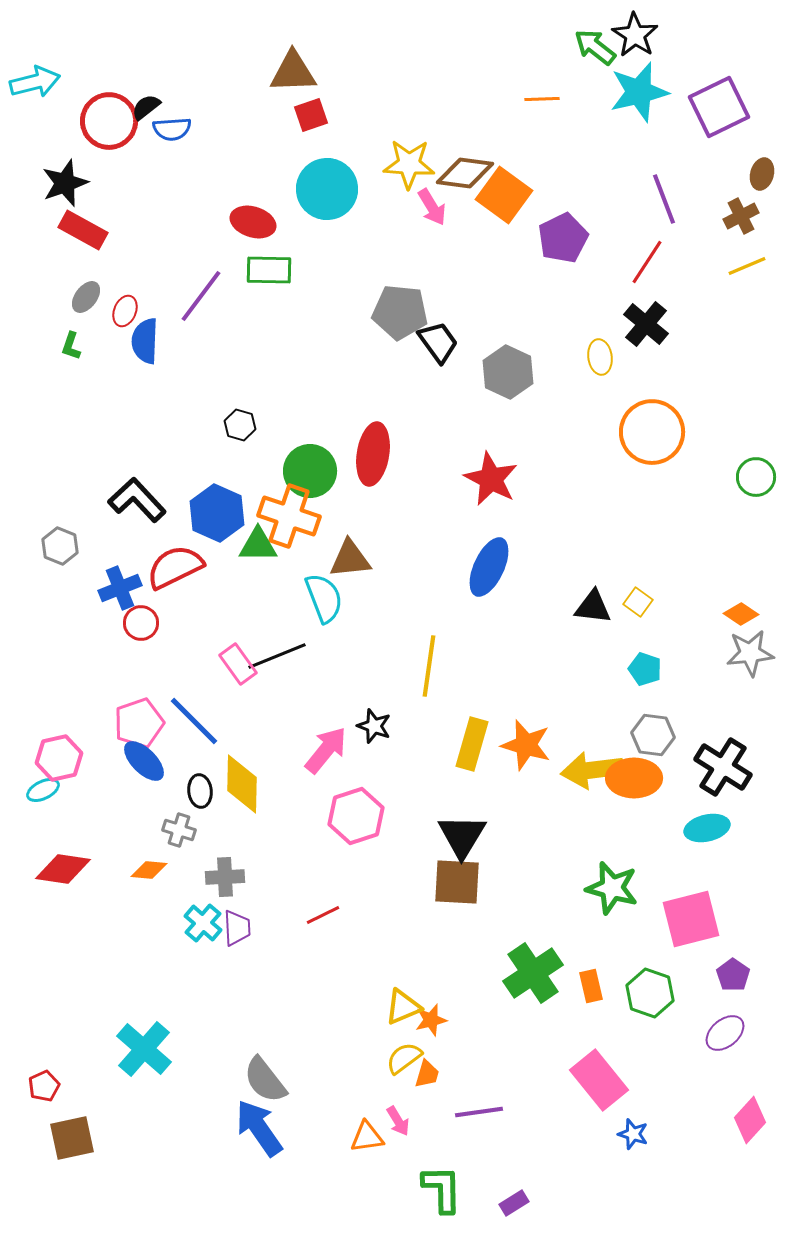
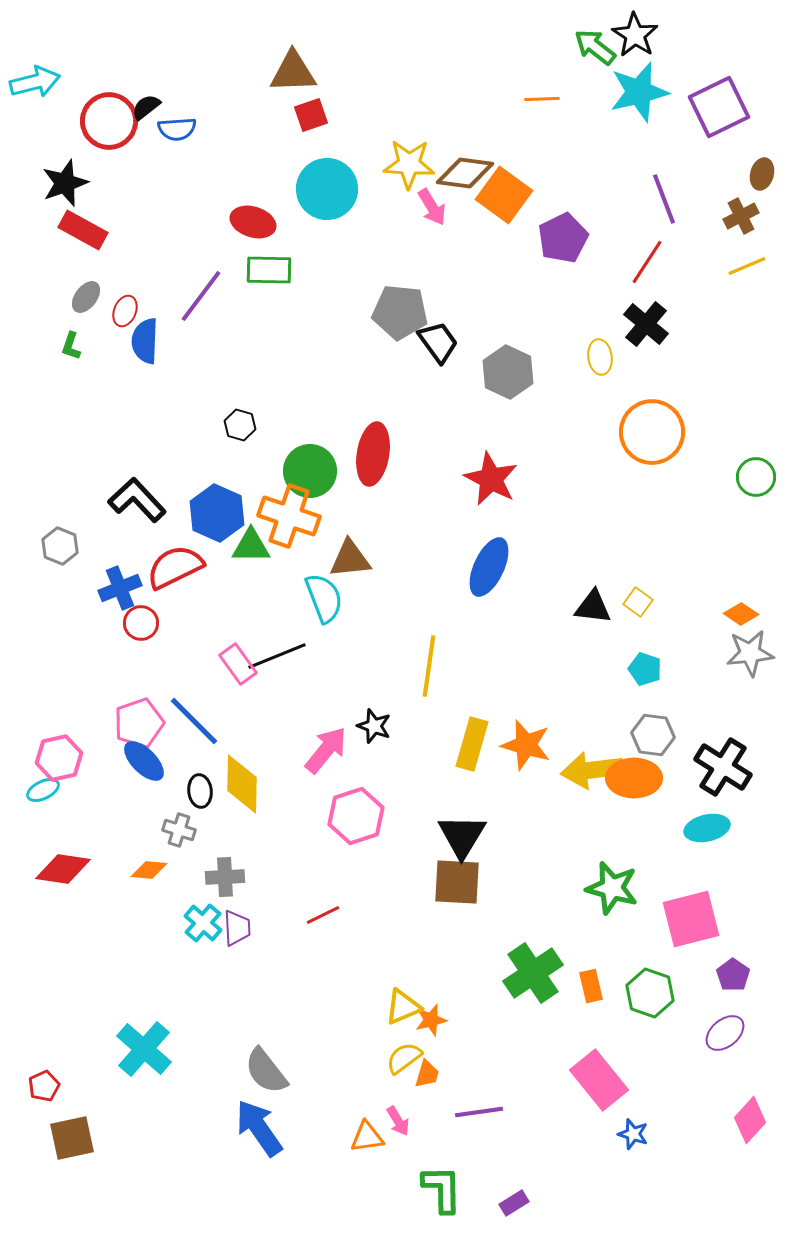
blue semicircle at (172, 129): moved 5 px right
green triangle at (258, 545): moved 7 px left, 1 px down
gray semicircle at (265, 1080): moved 1 px right, 9 px up
